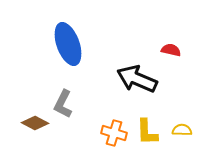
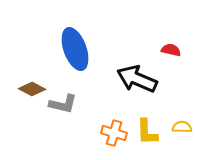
blue ellipse: moved 7 px right, 5 px down
gray L-shape: rotated 104 degrees counterclockwise
brown diamond: moved 3 px left, 34 px up
yellow semicircle: moved 3 px up
